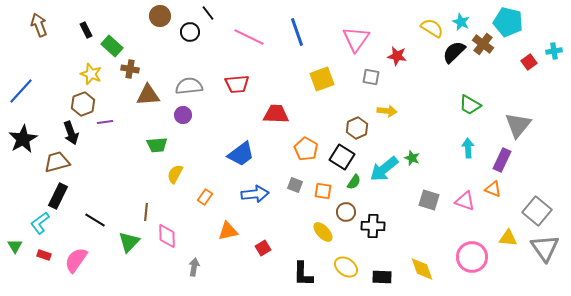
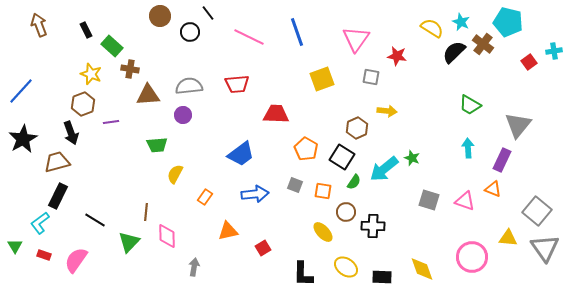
purple line at (105, 122): moved 6 px right
